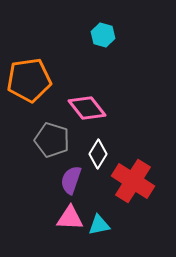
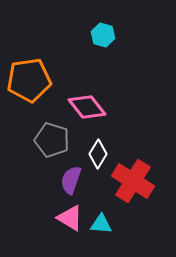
pink diamond: moved 1 px up
pink triangle: rotated 28 degrees clockwise
cyan triangle: moved 2 px right, 1 px up; rotated 15 degrees clockwise
